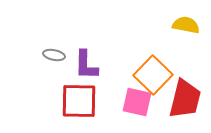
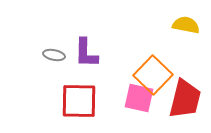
purple L-shape: moved 12 px up
pink square: moved 2 px right, 4 px up
